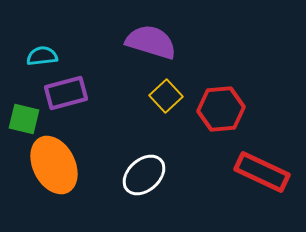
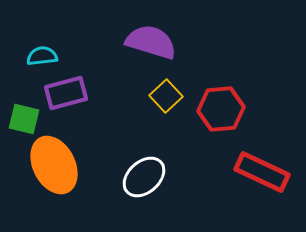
white ellipse: moved 2 px down
